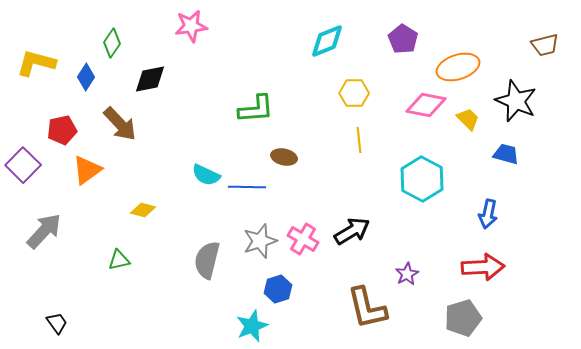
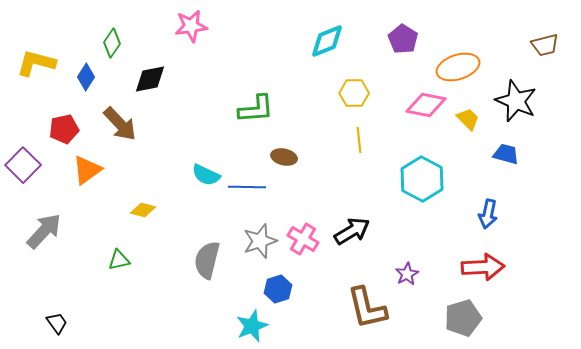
red pentagon: moved 2 px right, 1 px up
